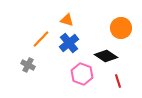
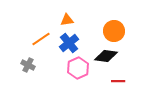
orange triangle: rotated 24 degrees counterclockwise
orange circle: moved 7 px left, 3 px down
orange line: rotated 12 degrees clockwise
black diamond: rotated 25 degrees counterclockwise
pink hexagon: moved 4 px left, 6 px up; rotated 15 degrees clockwise
red line: rotated 72 degrees counterclockwise
